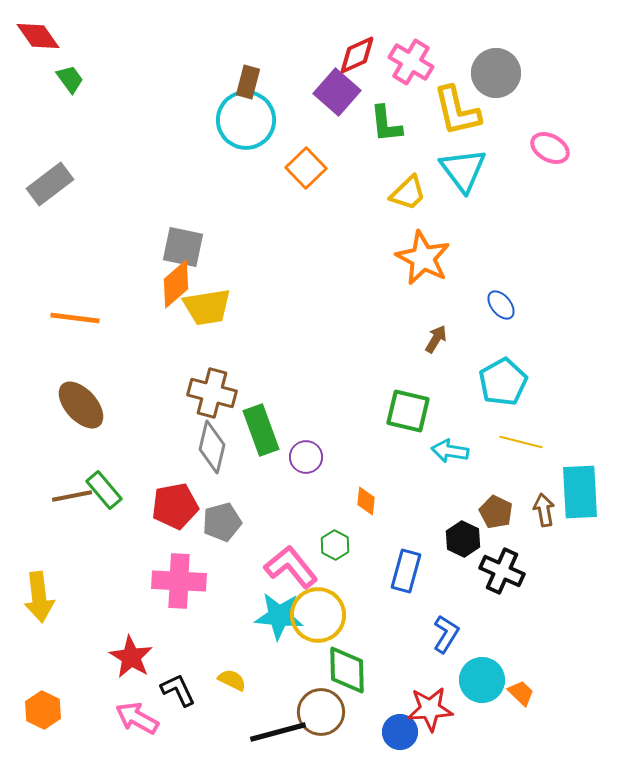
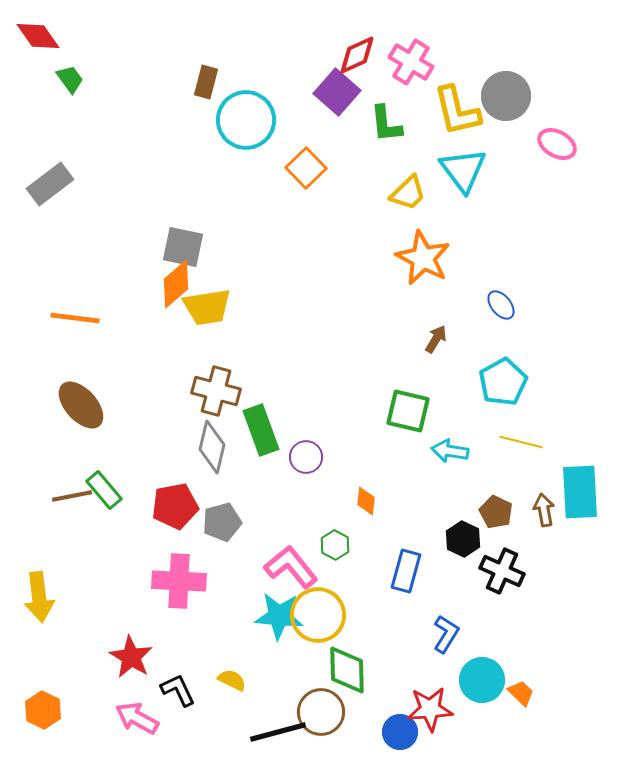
gray circle at (496, 73): moved 10 px right, 23 px down
brown rectangle at (248, 82): moved 42 px left
pink ellipse at (550, 148): moved 7 px right, 4 px up
brown cross at (212, 393): moved 4 px right, 2 px up
